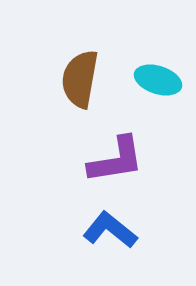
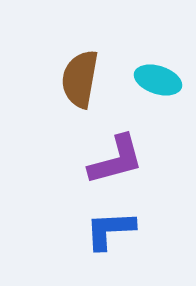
purple L-shape: rotated 6 degrees counterclockwise
blue L-shape: rotated 42 degrees counterclockwise
